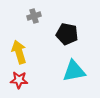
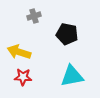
yellow arrow: rotated 55 degrees counterclockwise
cyan triangle: moved 2 px left, 5 px down
red star: moved 4 px right, 3 px up
